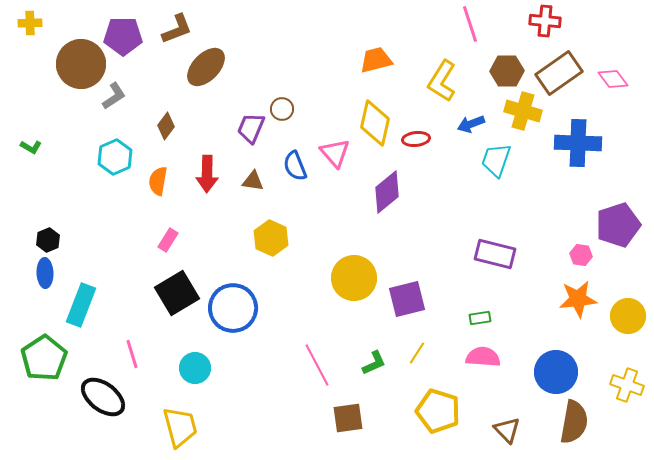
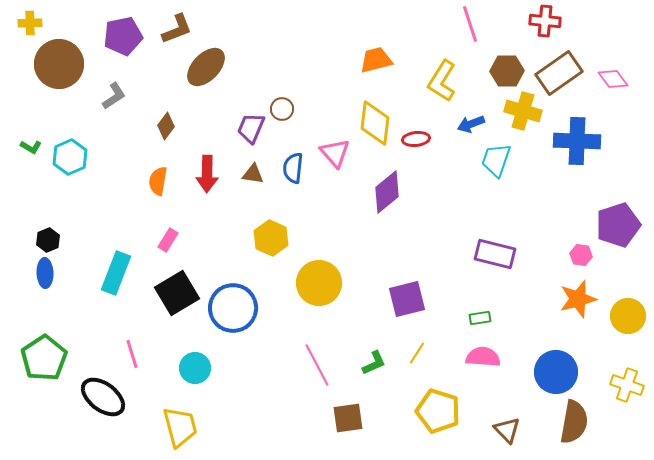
purple pentagon at (123, 36): rotated 12 degrees counterclockwise
brown circle at (81, 64): moved 22 px left
yellow diamond at (375, 123): rotated 6 degrees counterclockwise
blue cross at (578, 143): moved 1 px left, 2 px up
cyan hexagon at (115, 157): moved 45 px left
blue semicircle at (295, 166): moved 2 px left, 2 px down; rotated 28 degrees clockwise
brown triangle at (253, 181): moved 7 px up
yellow circle at (354, 278): moved 35 px left, 5 px down
orange star at (578, 299): rotated 9 degrees counterclockwise
cyan rectangle at (81, 305): moved 35 px right, 32 px up
